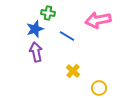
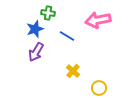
purple arrow: rotated 138 degrees counterclockwise
